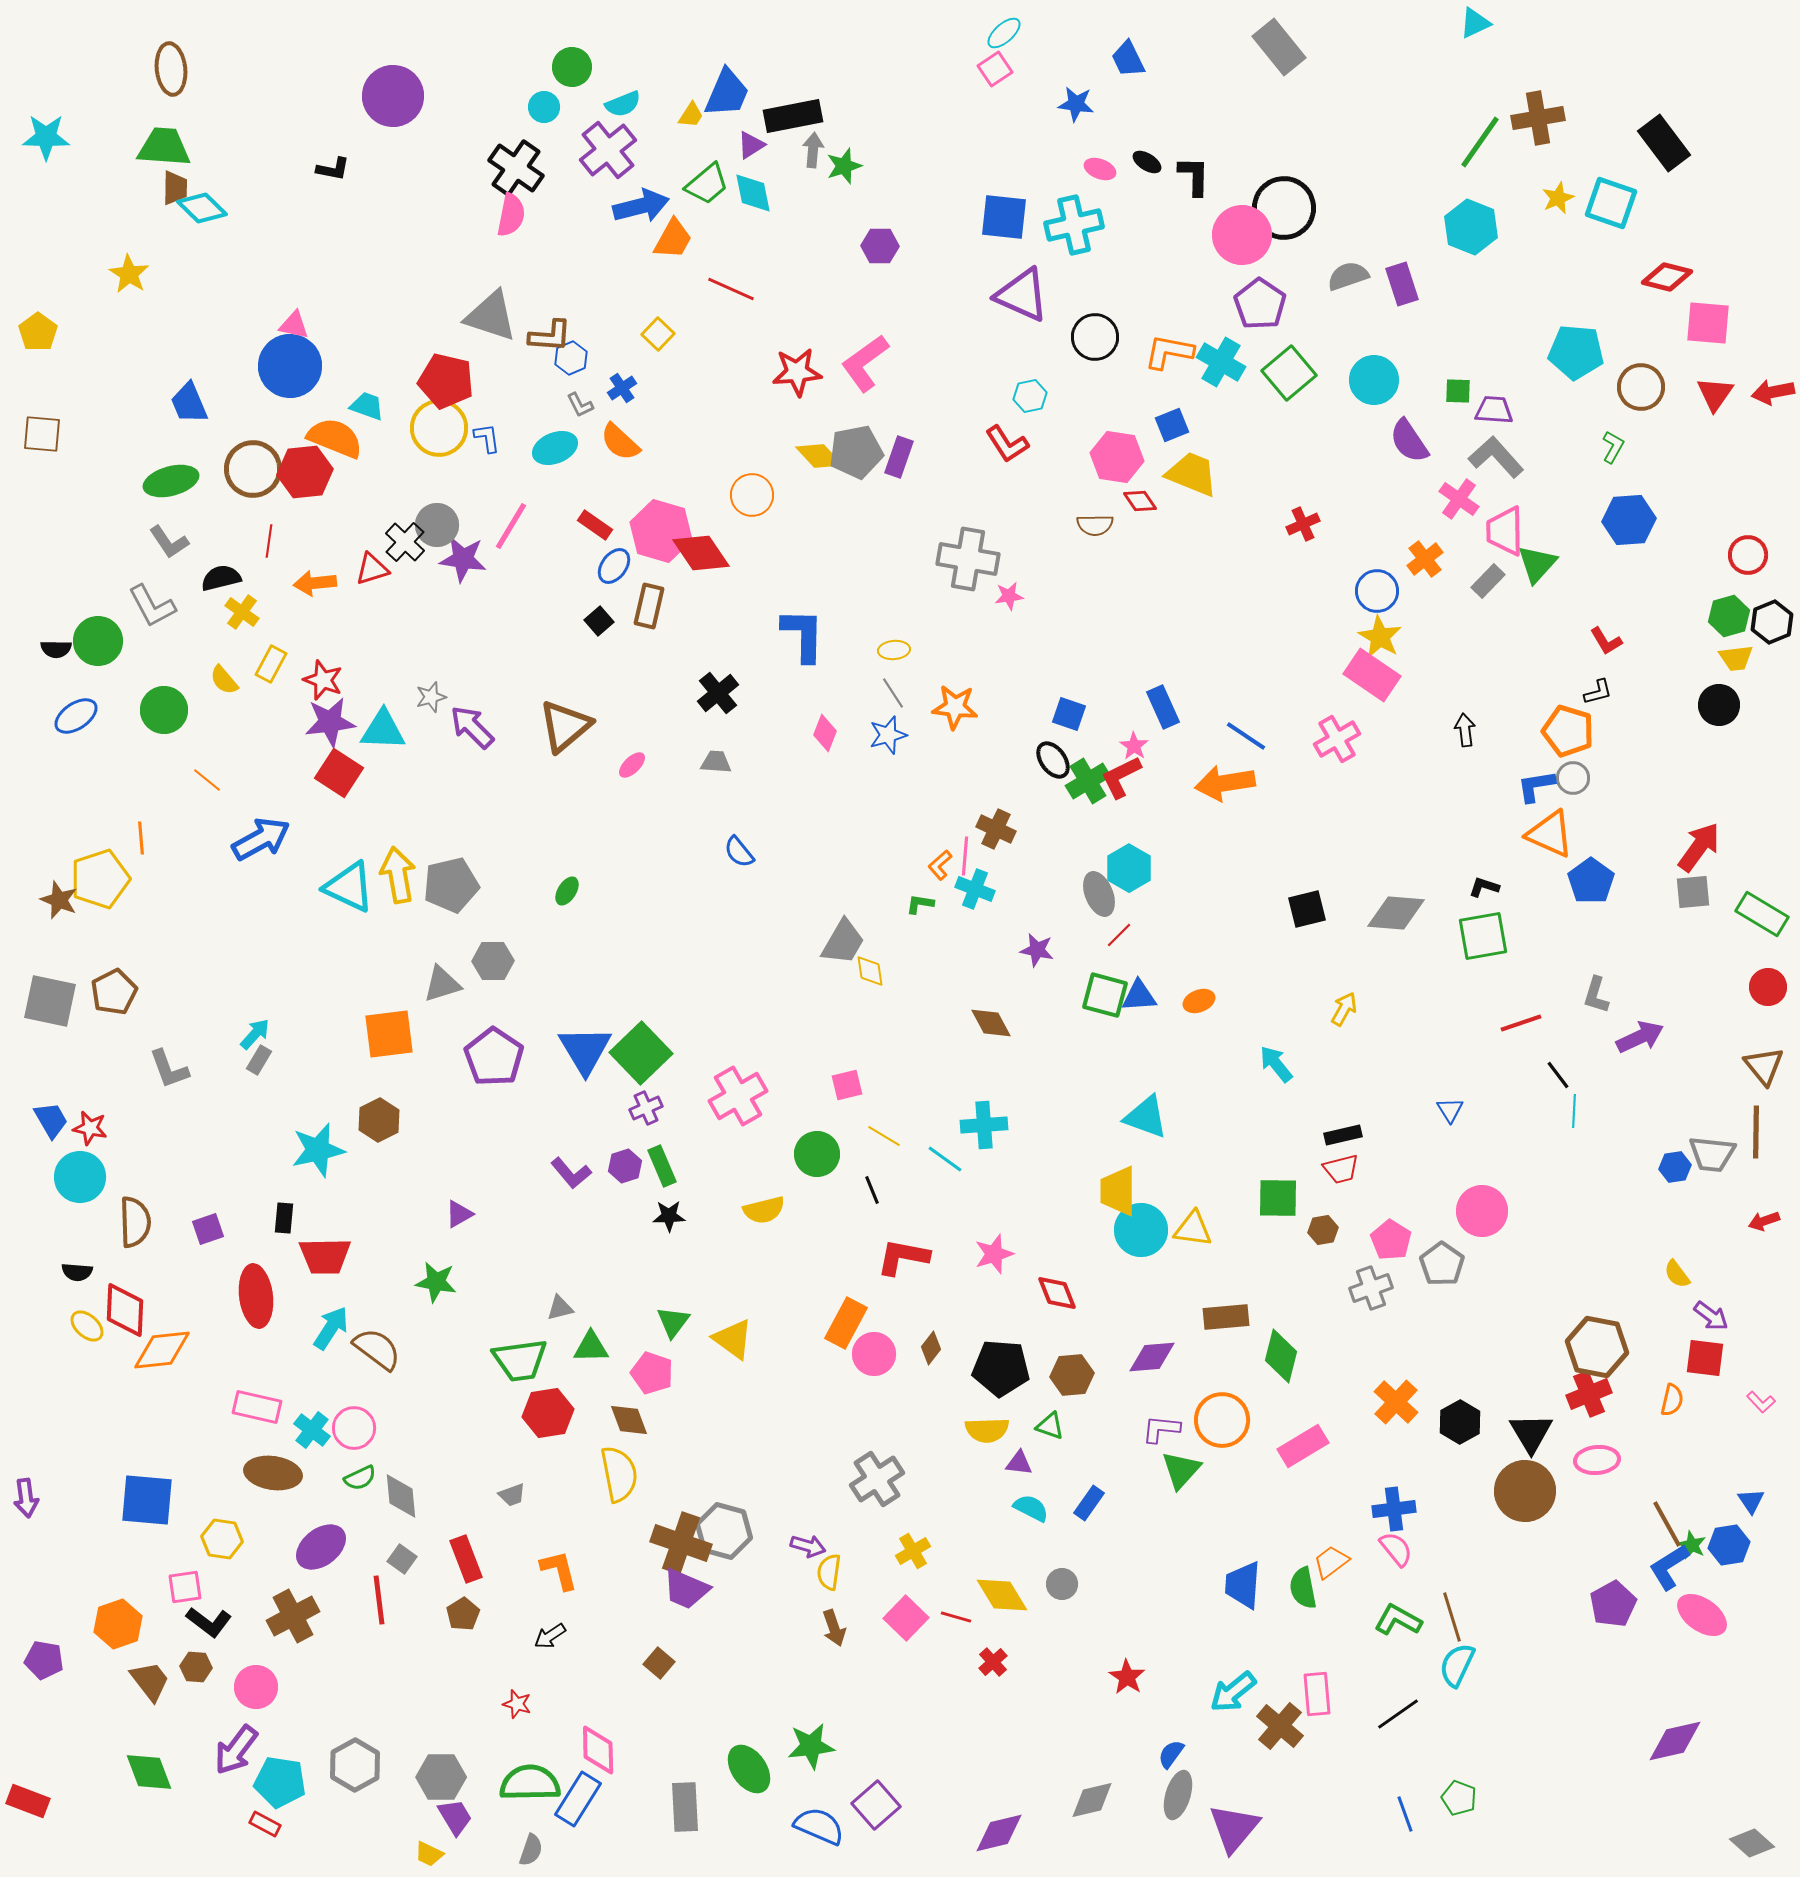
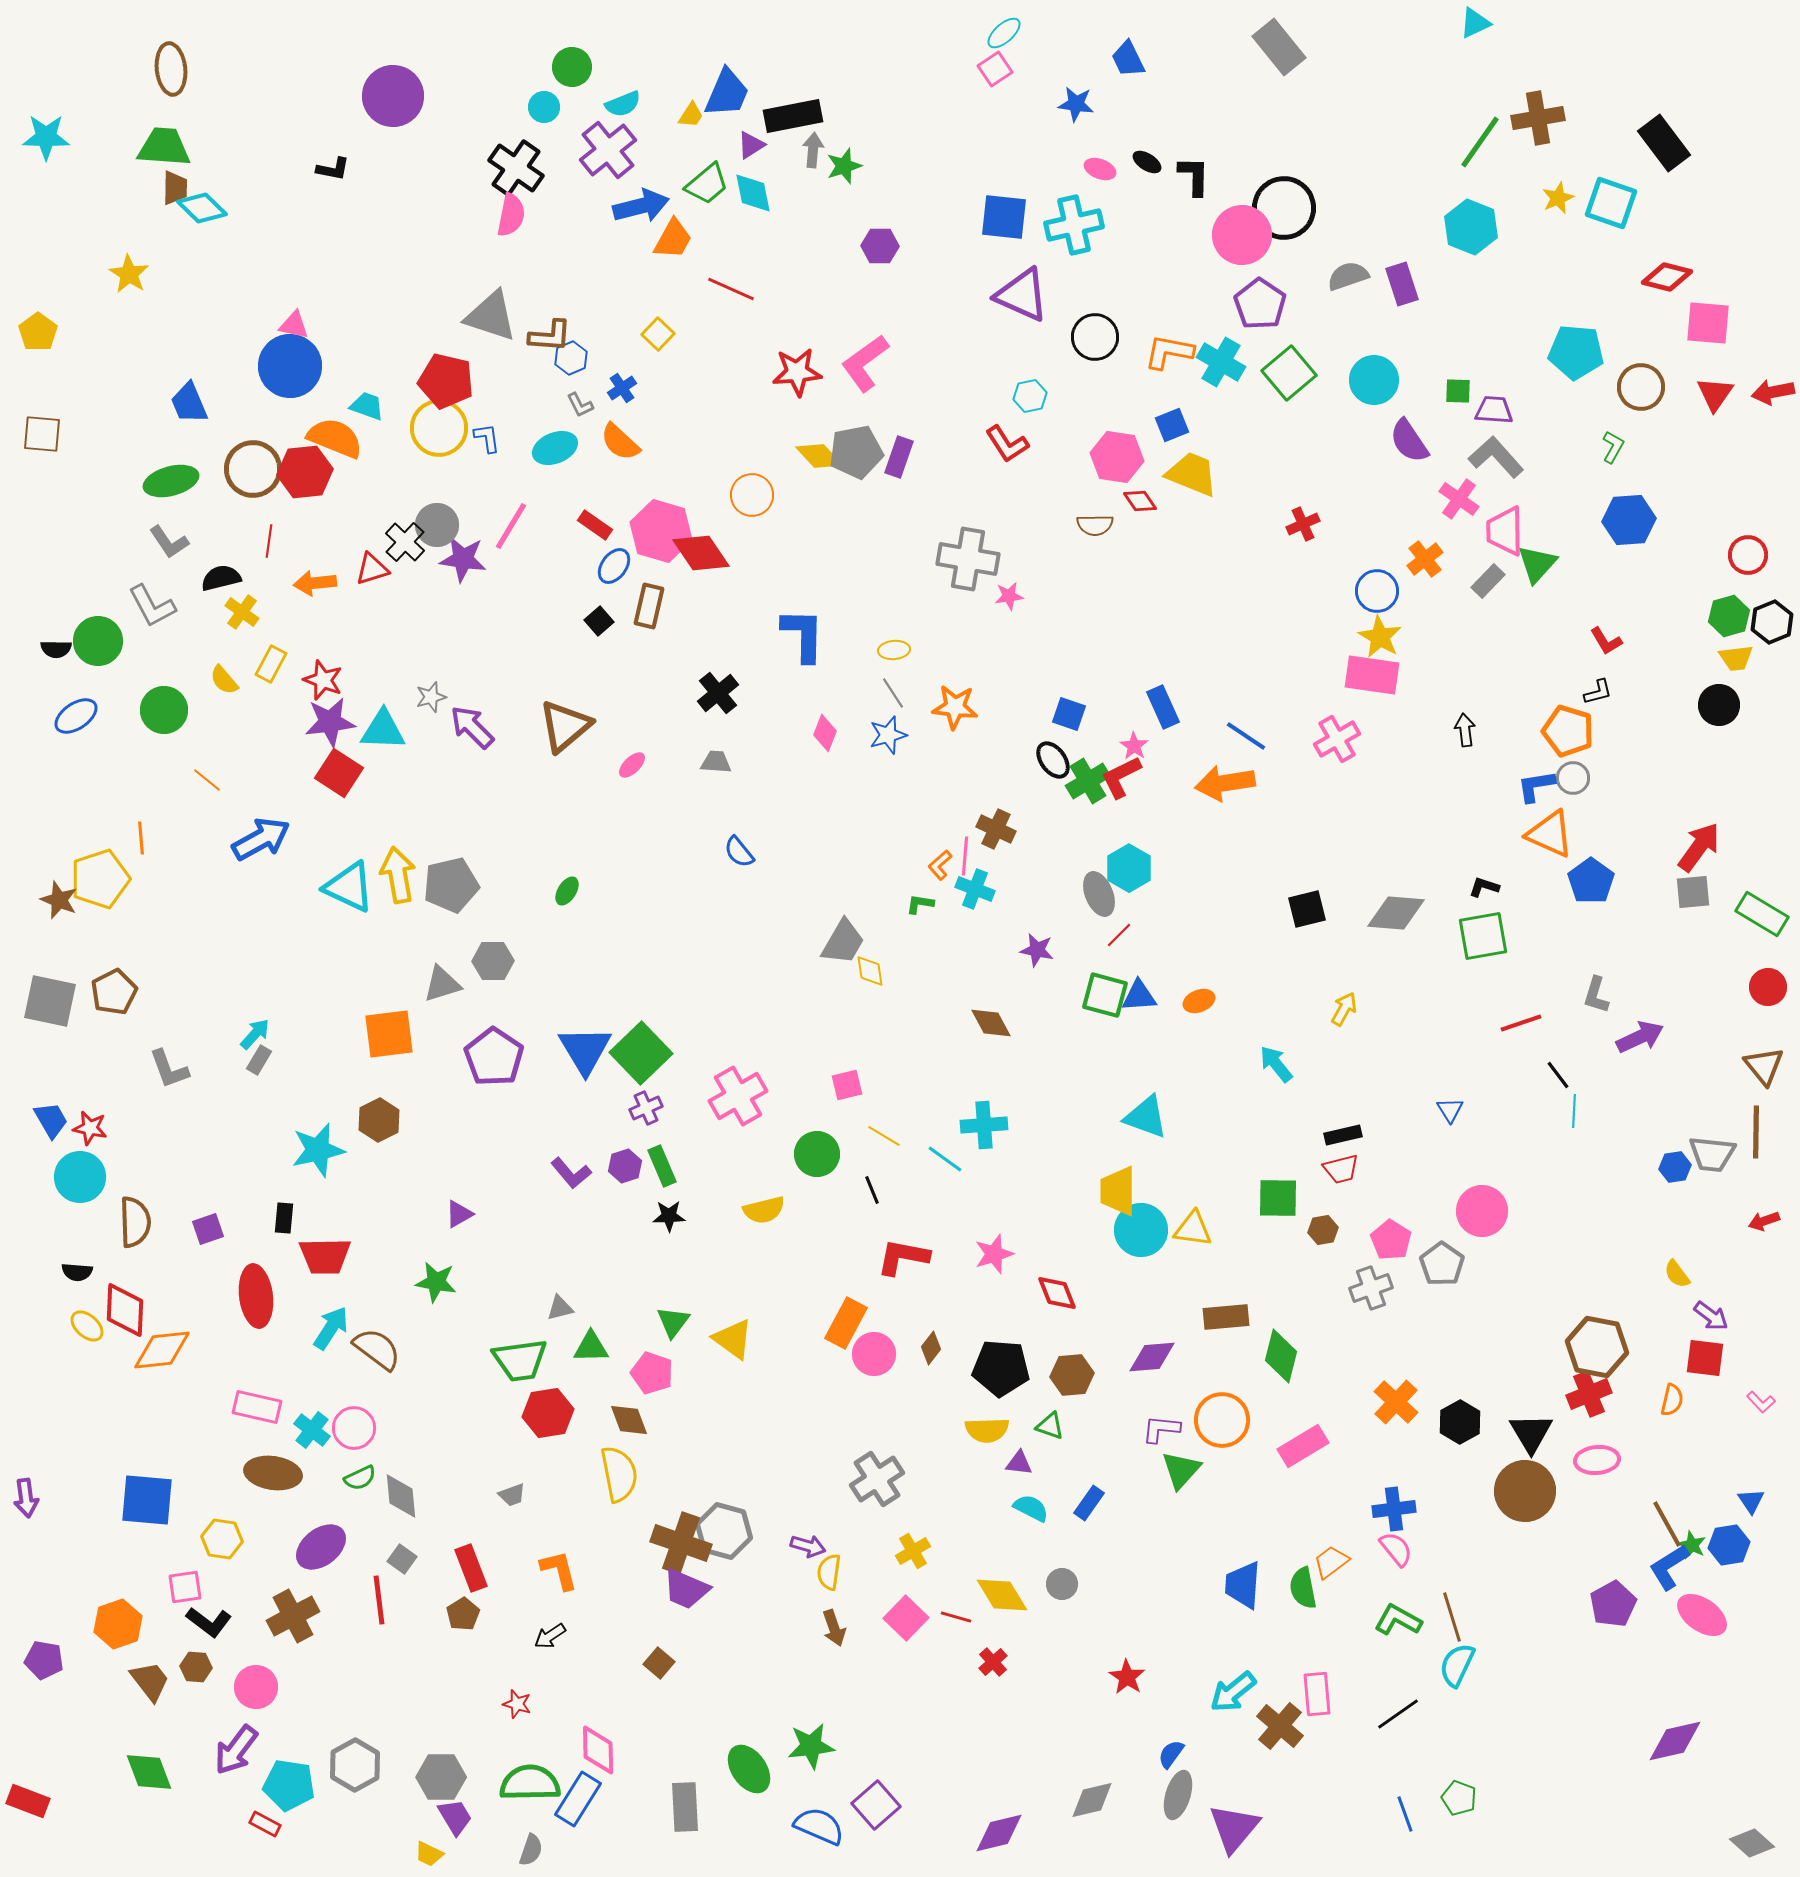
pink rectangle at (1372, 675): rotated 26 degrees counterclockwise
red rectangle at (466, 1559): moved 5 px right, 9 px down
cyan pentagon at (280, 1782): moved 9 px right, 3 px down
